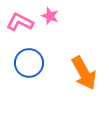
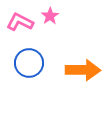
pink star: rotated 18 degrees clockwise
orange arrow: moved 1 px left, 3 px up; rotated 60 degrees counterclockwise
